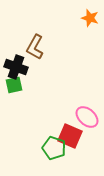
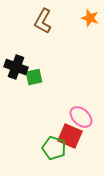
brown L-shape: moved 8 px right, 26 px up
green square: moved 20 px right, 8 px up
pink ellipse: moved 6 px left
